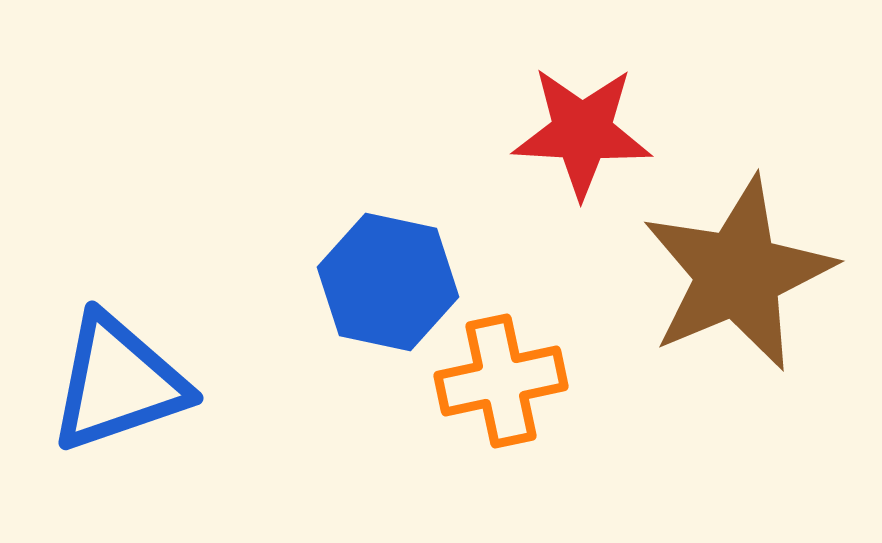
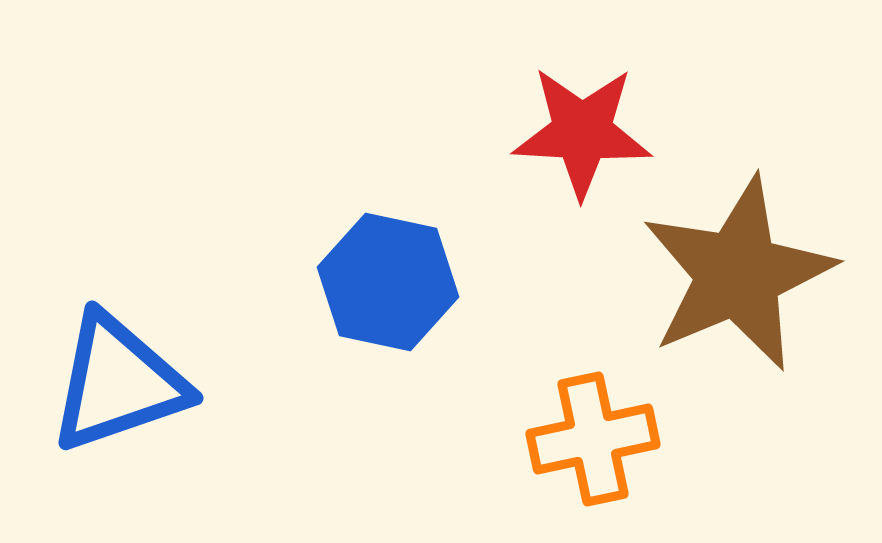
orange cross: moved 92 px right, 58 px down
